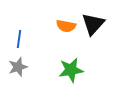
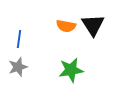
black triangle: moved 1 px down; rotated 15 degrees counterclockwise
